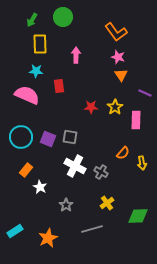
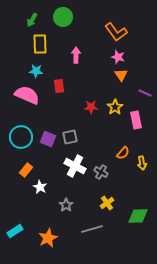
pink rectangle: rotated 12 degrees counterclockwise
gray square: rotated 21 degrees counterclockwise
